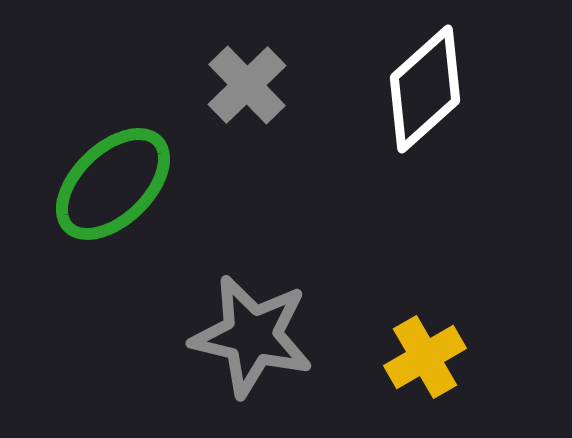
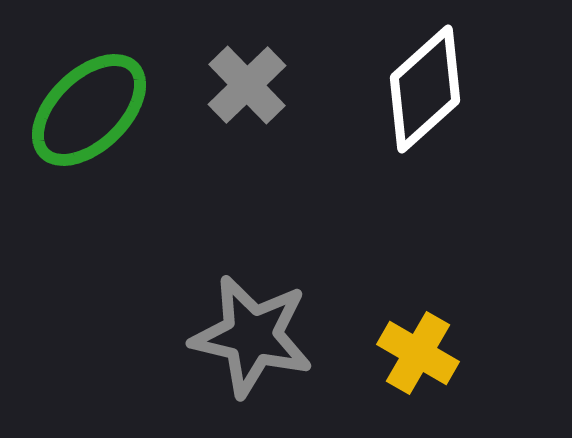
green ellipse: moved 24 px left, 74 px up
yellow cross: moved 7 px left, 4 px up; rotated 30 degrees counterclockwise
